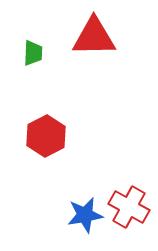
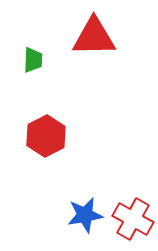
green trapezoid: moved 7 px down
red cross: moved 4 px right, 12 px down
